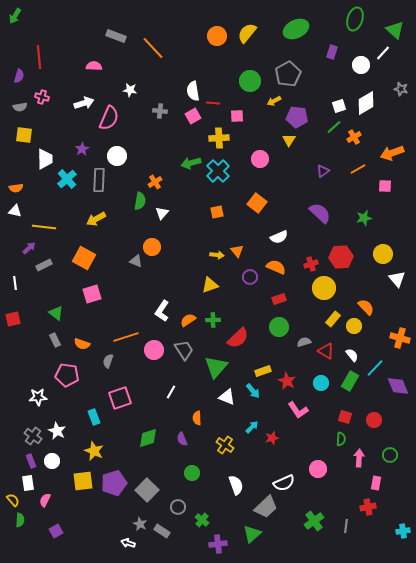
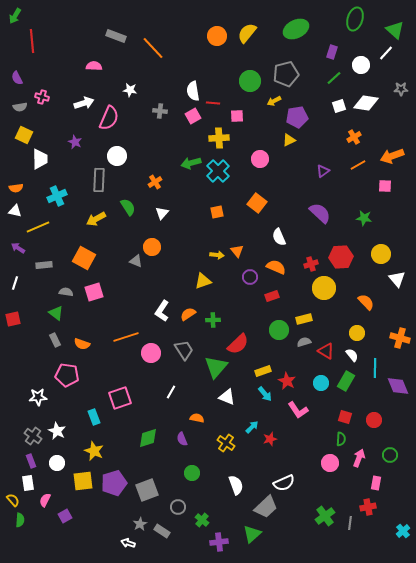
white line at (383, 53): moved 3 px right
red line at (39, 57): moved 7 px left, 16 px up
gray pentagon at (288, 74): moved 2 px left; rotated 15 degrees clockwise
purple semicircle at (19, 76): moved 2 px left, 2 px down; rotated 136 degrees clockwise
gray star at (401, 89): rotated 16 degrees counterclockwise
white diamond at (366, 103): rotated 40 degrees clockwise
purple pentagon at (297, 117): rotated 15 degrees counterclockwise
green line at (334, 127): moved 49 px up
yellow square at (24, 135): rotated 18 degrees clockwise
yellow triangle at (289, 140): rotated 32 degrees clockwise
purple star at (82, 149): moved 7 px left, 7 px up; rotated 16 degrees counterclockwise
orange arrow at (392, 153): moved 3 px down
white trapezoid at (45, 159): moved 5 px left
orange line at (358, 169): moved 4 px up
cyan cross at (67, 179): moved 10 px left, 17 px down; rotated 18 degrees clockwise
green semicircle at (140, 201): moved 12 px left, 6 px down; rotated 42 degrees counterclockwise
green star at (364, 218): rotated 21 degrees clockwise
yellow line at (44, 227): moved 6 px left; rotated 30 degrees counterclockwise
white semicircle at (279, 237): rotated 90 degrees clockwise
purple arrow at (29, 248): moved 11 px left; rotated 104 degrees counterclockwise
yellow circle at (383, 254): moved 2 px left
gray rectangle at (44, 265): rotated 21 degrees clockwise
white line at (15, 283): rotated 24 degrees clockwise
yellow triangle at (210, 285): moved 7 px left, 4 px up
pink square at (92, 294): moved 2 px right, 2 px up
red rectangle at (279, 299): moved 7 px left, 3 px up
orange semicircle at (366, 307): moved 5 px up
yellow rectangle at (333, 319): moved 29 px left; rotated 35 degrees clockwise
orange semicircle at (188, 320): moved 6 px up
yellow circle at (354, 326): moved 3 px right, 7 px down
green circle at (279, 327): moved 3 px down
red semicircle at (238, 338): moved 6 px down
pink circle at (154, 350): moved 3 px left, 3 px down
gray semicircle at (108, 361): moved 42 px left, 69 px up; rotated 80 degrees clockwise
cyan line at (375, 368): rotated 42 degrees counterclockwise
green rectangle at (350, 381): moved 4 px left
cyan arrow at (253, 391): moved 12 px right, 3 px down
orange semicircle at (197, 418): rotated 104 degrees clockwise
red star at (272, 438): moved 2 px left, 1 px down
yellow cross at (225, 445): moved 1 px right, 2 px up
pink arrow at (359, 458): rotated 18 degrees clockwise
white circle at (52, 461): moved 5 px right, 2 px down
pink circle at (318, 469): moved 12 px right, 6 px up
gray square at (147, 490): rotated 25 degrees clockwise
green cross at (314, 521): moved 11 px right, 5 px up
gray star at (140, 524): rotated 16 degrees clockwise
gray line at (346, 526): moved 4 px right, 3 px up
purple square at (56, 531): moved 9 px right, 15 px up
cyan cross at (403, 531): rotated 32 degrees counterclockwise
purple cross at (218, 544): moved 1 px right, 2 px up
